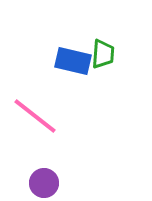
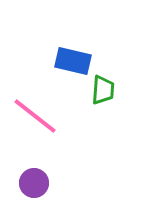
green trapezoid: moved 36 px down
purple circle: moved 10 px left
